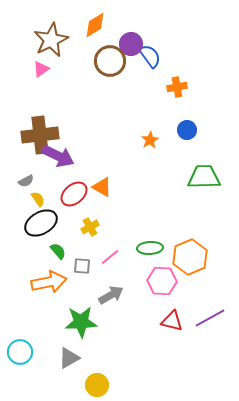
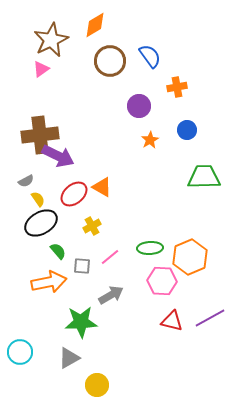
purple circle: moved 8 px right, 62 px down
yellow cross: moved 2 px right, 1 px up
